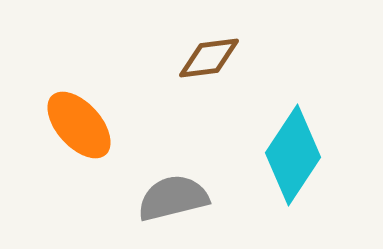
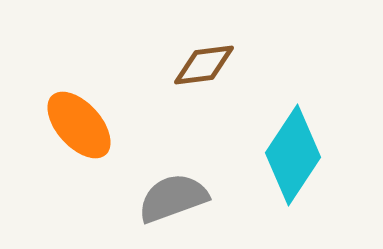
brown diamond: moved 5 px left, 7 px down
gray semicircle: rotated 6 degrees counterclockwise
